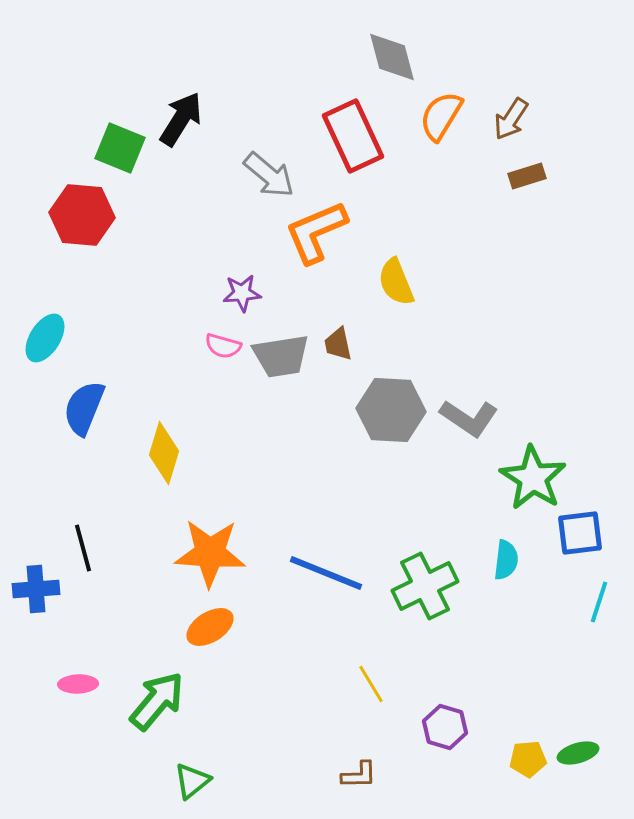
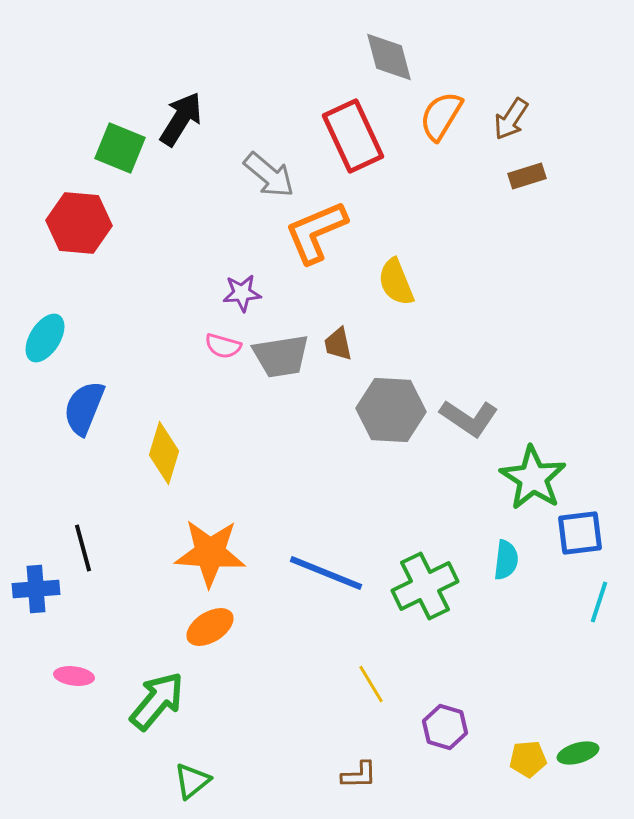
gray diamond: moved 3 px left
red hexagon: moved 3 px left, 8 px down
pink ellipse: moved 4 px left, 8 px up; rotated 9 degrees clockwise
